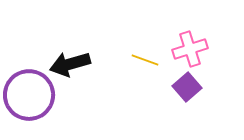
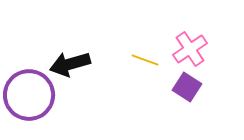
pink cross: rotated 16 degrees counterclockwise
purple square: rotated 16 degrees counterclockwise
